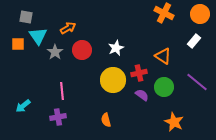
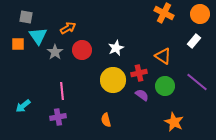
green circle: moved 1 px right, 1 px up
